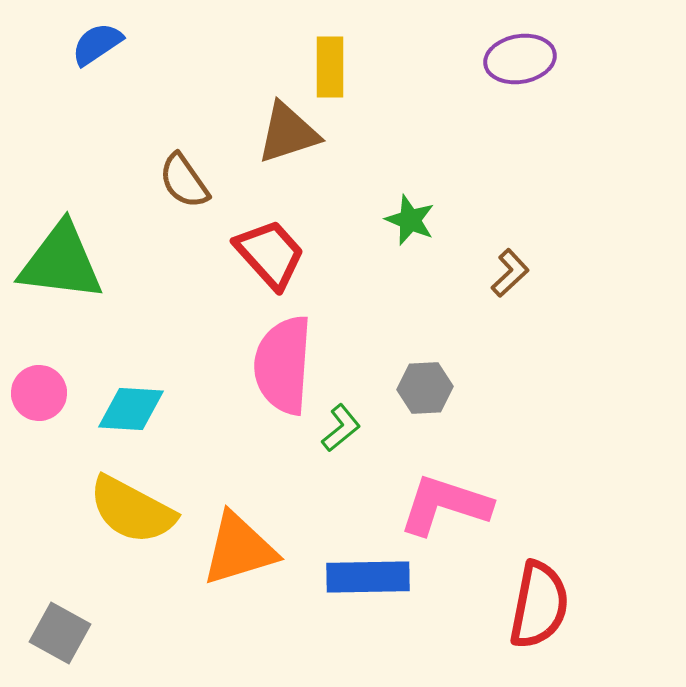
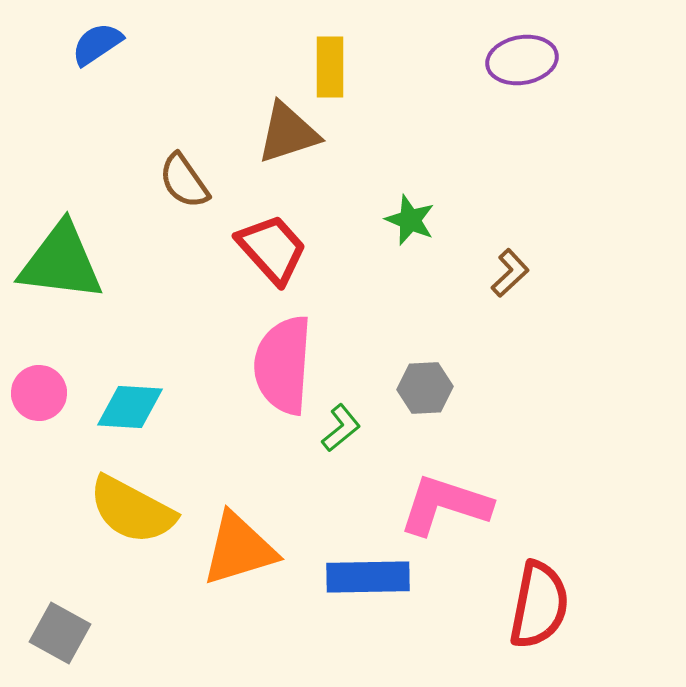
purple ellipse: moved 2 px right, 1 px down
red trapezoid: moved 2 px right, 5 px up
cyan diamond: moved 1 px left, 2 px up
